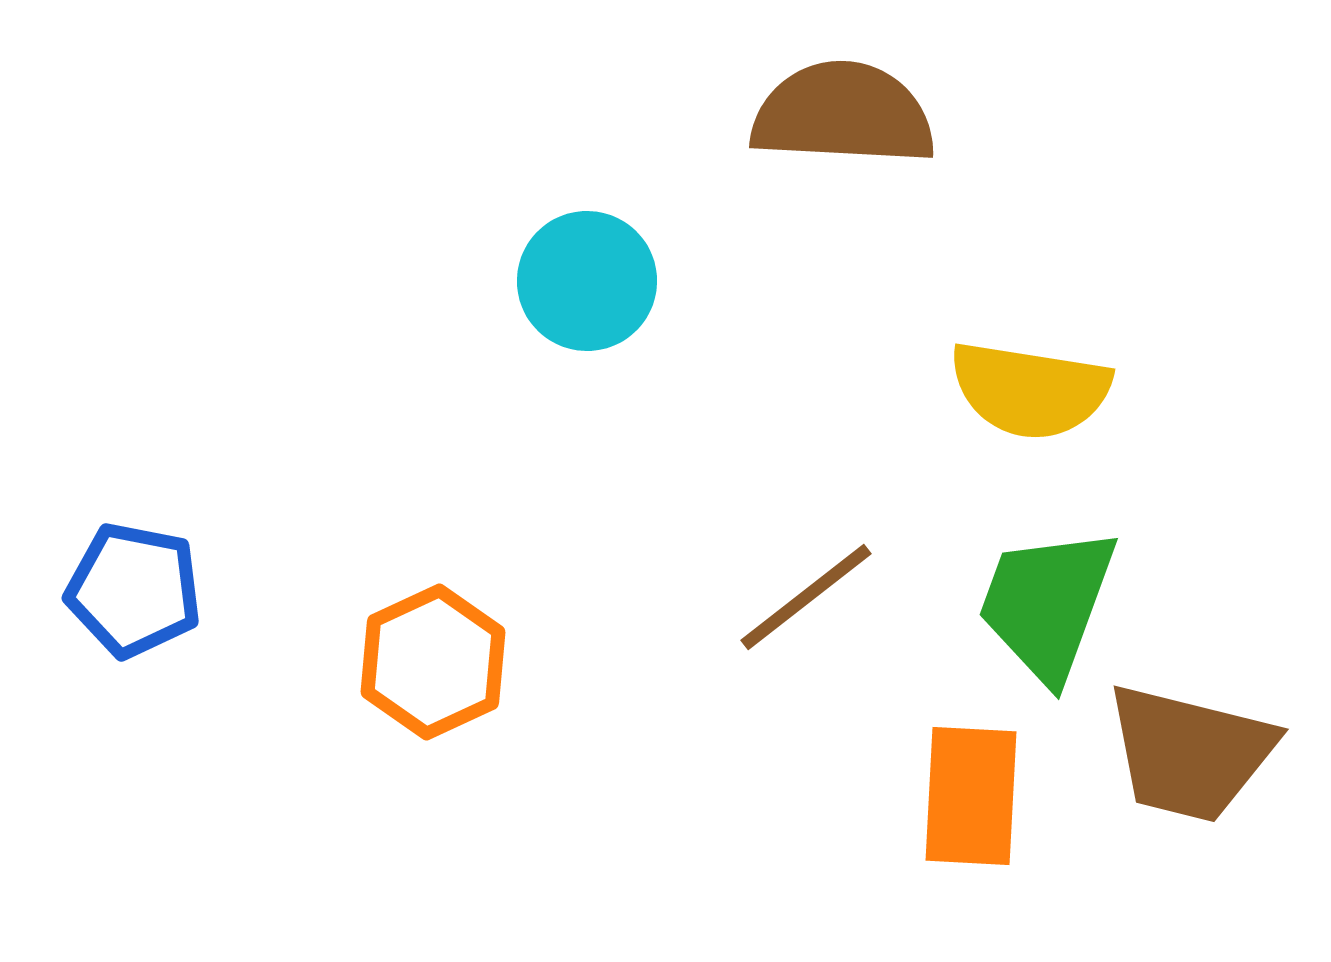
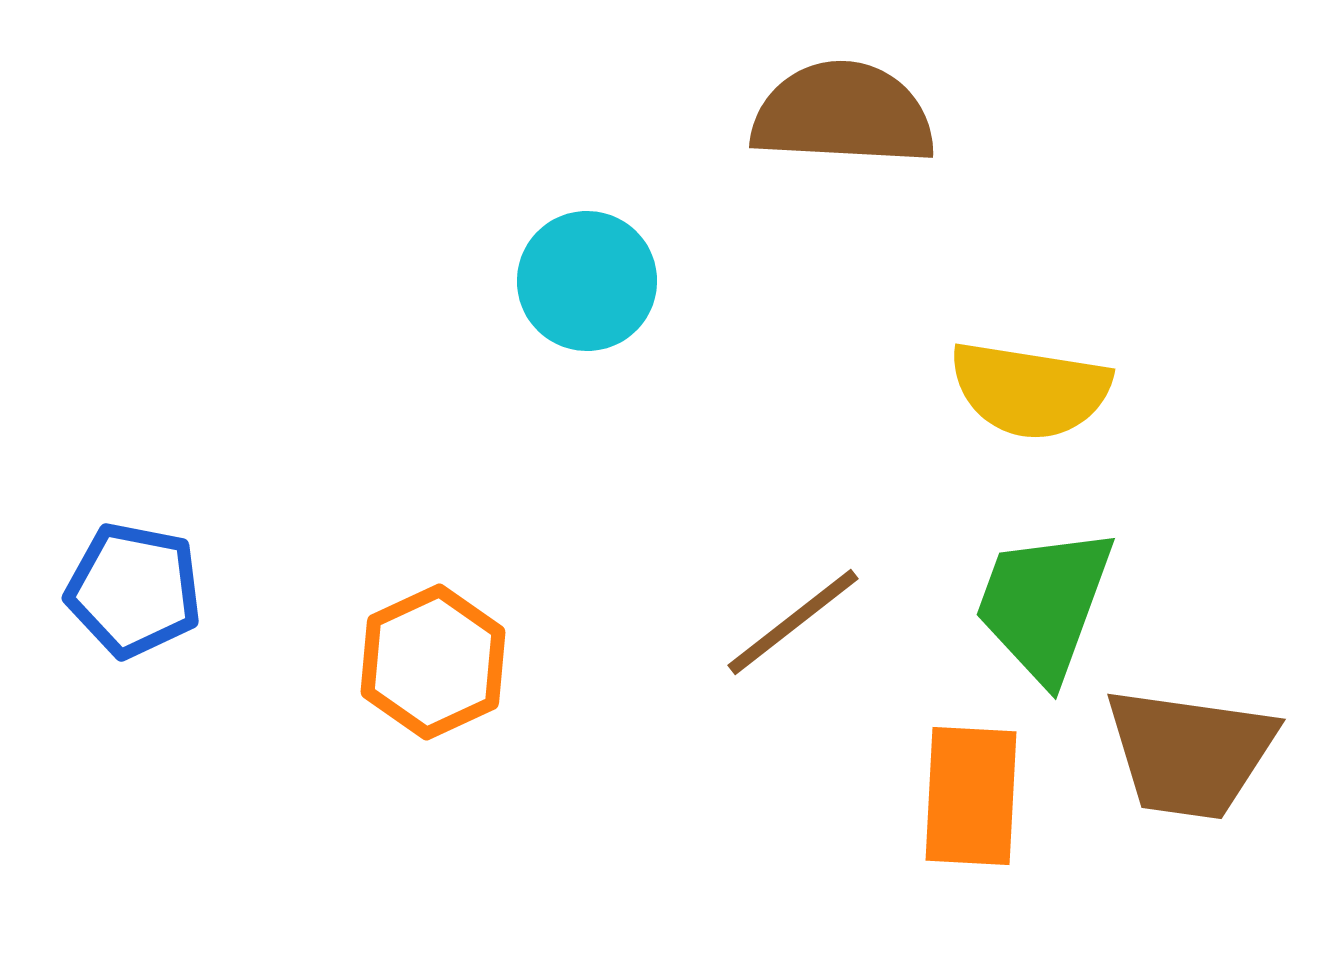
brown line: moved 13 px left, 25 px down
green trapezoid: moved 3 px left
brown trapezoid: rotated 6 degrees counterclockwise
